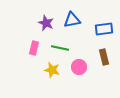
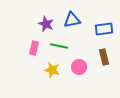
purple star: moved 1 px down
green line: moved 1 px left, 2 px up
